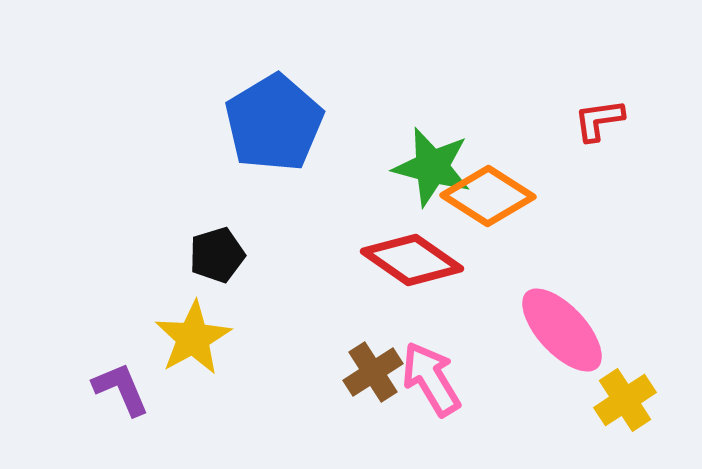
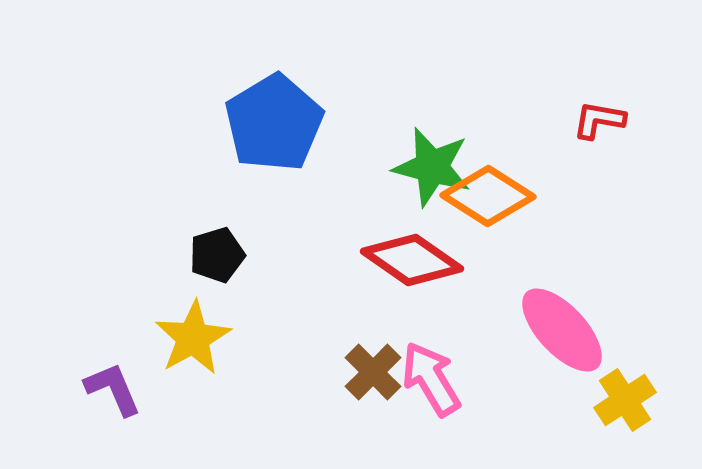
red L-shape: rotated 18 degrees clockwise
brown cross: rotated 12 degrees counterclockwise
purple L-shape: moved 8 px left
